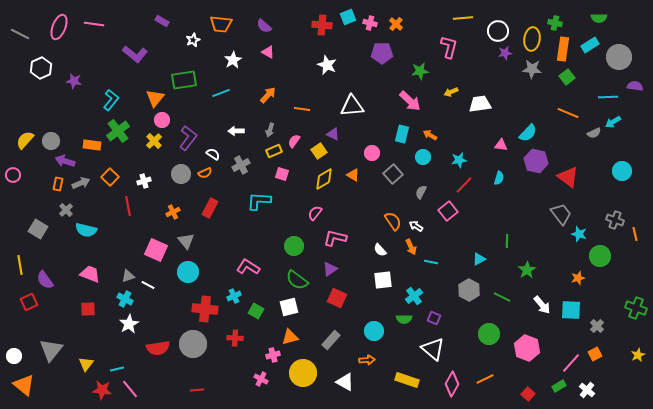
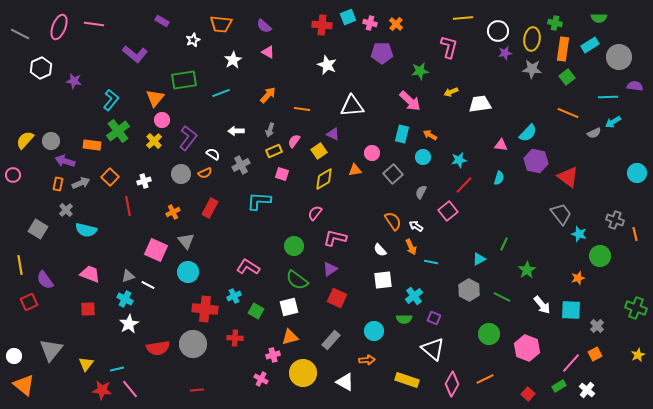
cyan circle at (622, 171): moved 15 px right, 2 px down
orange triangle at (353, 175): moved 2 px right, 5 px up; rotated 40 degrees counterclockwise
green line at (507, 241): moved 3 px left, 3 px down; rotated 24 degrees clockwise
